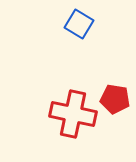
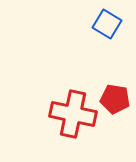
blue square: moved 28 px right
